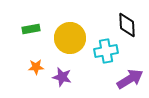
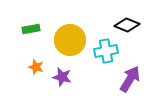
black diamond: rotated 65 degrees counterclockwise
yellow circle: moved 2 px down
orange star: rotated 21 degrees clockwise
purple arrow: rotated 28 degrees counterclockwise
